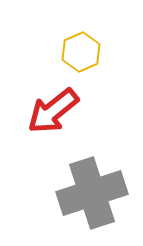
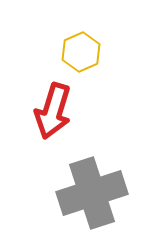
red arrow: rotated 34 degrees counterclockwise
